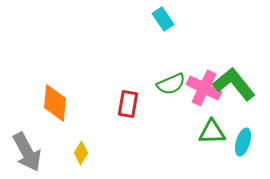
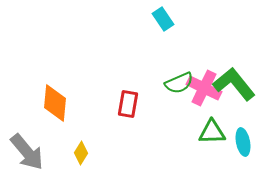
green semicircle: moved 8 px right, 1 px up
cyan ellipse: rotated 28 degrees counterclockwise
gray arrow: rotated 12 degrees counterclockwise
